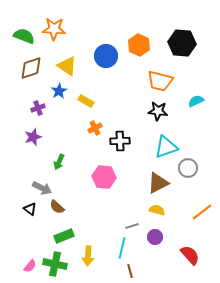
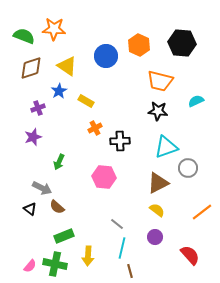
yellow semicircle: rotated 21 degrees clockwise
gray line: moved 15 px left, 2 px up; rotated 56 degrees clockwise
